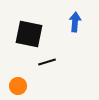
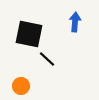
black line: moved 3 px up; rotated 60 degrees clockwise
orange circle: moved 3 px right
